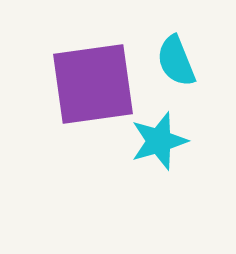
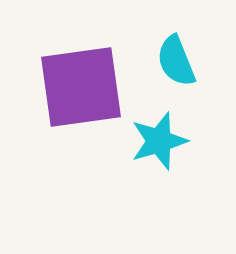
purple square: moved 12 px left, 3 px down
